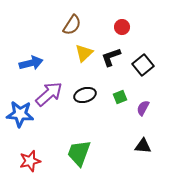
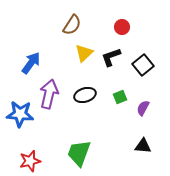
blue arrow: rotated 40 degrees counterclockwise
purple arrow: rotated 36 degrees counterclockwise
